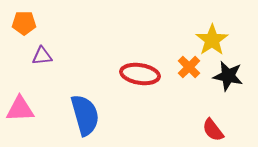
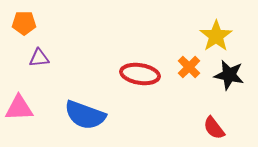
yellow star: moved 4 px right, 4 px up
purple triangle: moved 3 px left, 2 px down
black star: moved 1 px right, 1 px up
pink triangle: moved 1 px left, 1 px up
blue semicircle: rotated 126 degrees clockwise
red semicircle: moved 1 px right, 2 px up
